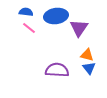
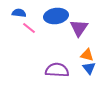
blue semicircle: moved 7 px left, 1 px down
